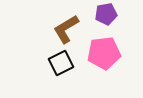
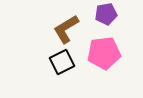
black square: moved 1 px right, 1 px up
